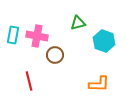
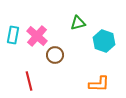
pink cross: rotated 30 degrees clockwise
